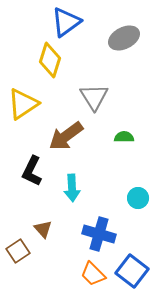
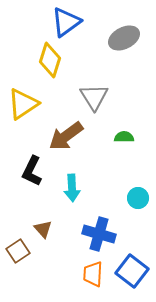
orange trapezoid: rotated 48 degrees clockwise
